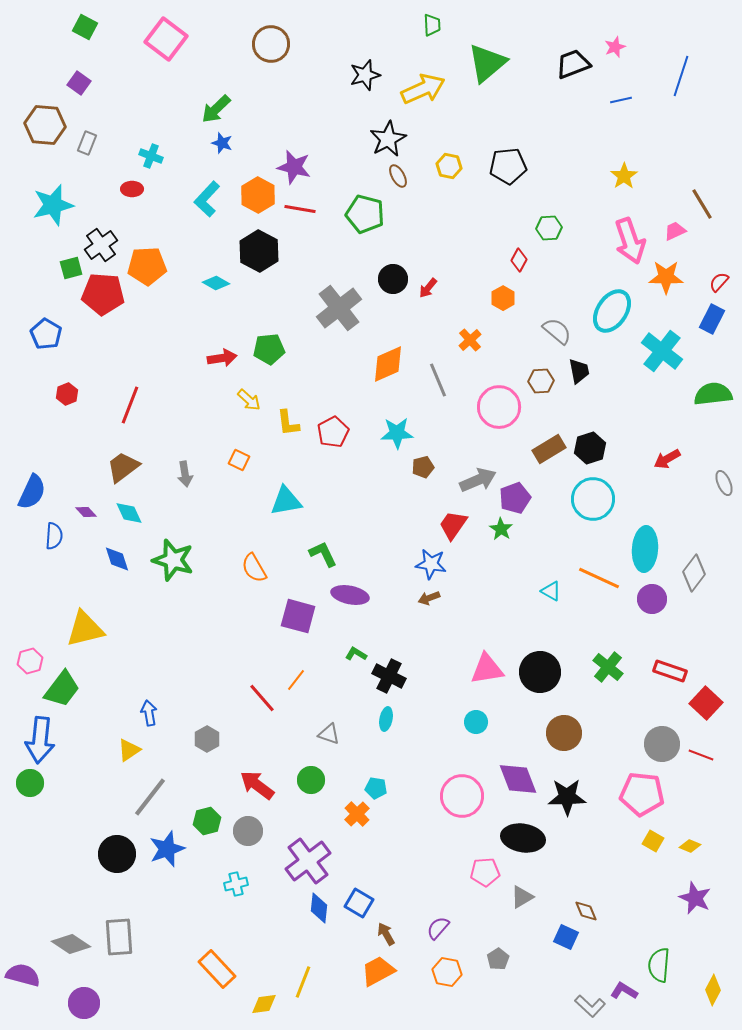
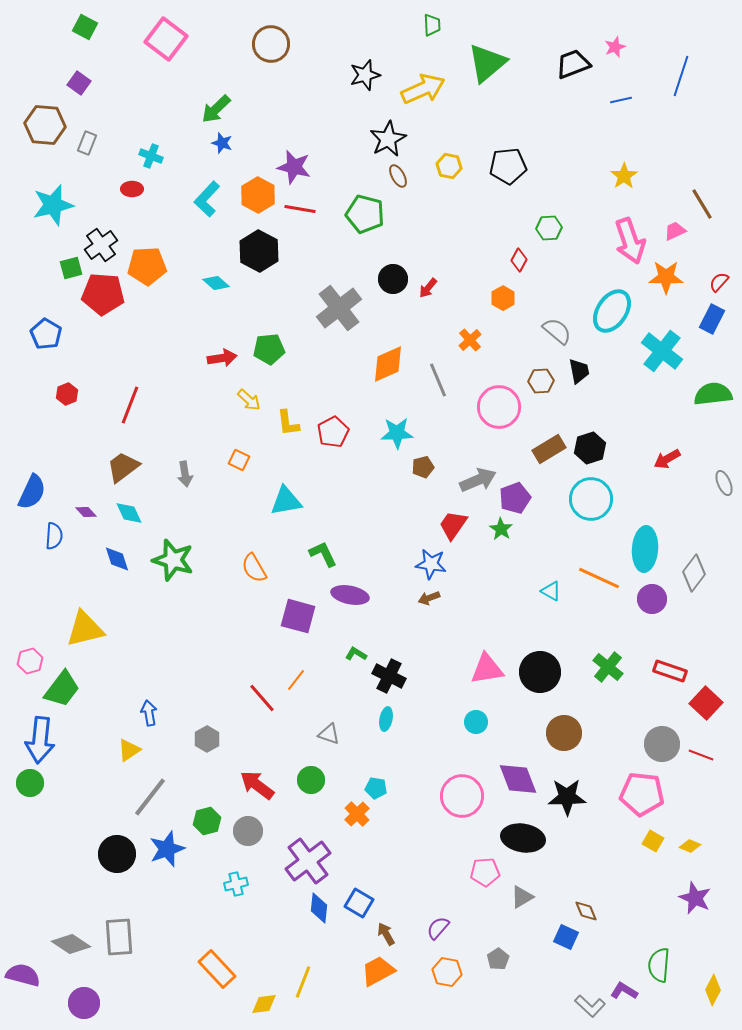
cyan diamond at (216, 283): rotated 12 degrees clockwise
cyan circle at (593, 499): moved 2 px left
